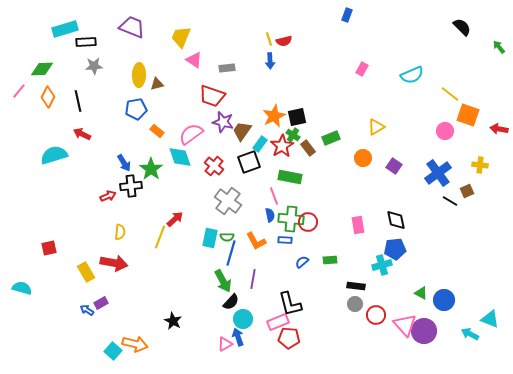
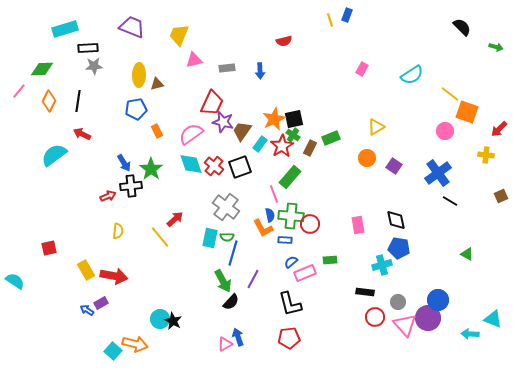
yellow trapezoid at (181, 37): moved 2 px left, 2 px up
yellow line at (269, 39): moved 61 px right, 19 px up
black rectangle at (86, 42): moved 2 px right, 6 px down
green arrow at (499, 47): moved 3 px left; rotated 144 degrees clockwise
pink triangle at (194, 60): rotated 48 degrees counterclockwise
blue arrow at (270, 61): moved 10 px left, 10 px down
cyan semicircle at (412, 75): rotated 10 degrees counterclockwise
red trapezoid at (212, 96): moved 7 px down; rotated 84 degrees counterclockwise
orange diamond at (48, 97): moved 1 px right, 4 px down
black line at (78, 101): rotated 20 degrees clockwise
orange square at (468, 115): moved 1 px left, 3 px up
orange star at (274, 116): moved 3 px down
black square at (297, 117): moved 3 px left, 2 px down
red arrow at (499, 129): rotated 54 degrees counterclockwise
orange rectangle at (157, 131): rotated 24 degrees clockwise
brown rectangle at (308, 148): moved 2 px right; rotated 63 degrees clockwise
cyan semicircle at (54, 155): rotated 20 degrees counterclockwise
cyan diamond at (180, 157): moved 11 px right, 7 px down
orange circle at (363, 158): moved 4 px right
black square at (249, 162): moved 9 px left, 5 px down
yellow cross at (480, 165): moved 6 px right, 10 px up
green rectangle at (290, 177): rotated 60 degrees counterclockwise
brown square at (467, 191): moved 34 px right, 5 px down
pink line at (274, 196): moved 2 px up
gray cross at (228, 201): moved 2 px left, 6 px down
green cross at (291, 219): moved 3 px up
red circle at (308, 222): moved 2 px right, 2 px down
yellow semicircle at (120, 232): moved 2 px left, 1 px up
yellow line at (160, 237): rotated 60 degrees counterclockwise
orange L-shape at (256, 241): moved 7 px right, 13 px up
blue pentagon at (395, 249): moved 4 px right, 1 px up; rotated 15 degrees clockwise
blue line at (231, 253): moved 2 px right
blue semicircle at (302, 262): moved 11 px left
red arrow at (114, 263): moved 13 px down
yellow rectangle at (86, 272): moved 2 px up
purple line at (253, 279): rotated 18 degrees clockwise
black rectangle at (356, 286): moved 9 px right, 6 px down
cyan semicircle at (22, 288): moved 7 px left, 7 px up; rotated 18 degrees clockwise
green triangle at (421, 293): moved 46 px right, 39 px up
blue circle at (444, 300): moved 6 px left
gray circle at (355, 304): moved 43 px right, 2 px up
red circle at (376, 315): moved 1 px left, 2 px down
cyan circle at (243, 319): moved 83 px left
cyan triangle at (490, 319): moved 3 px right
pink rectangle at (278, 322): moved 27 px right, 49 px up
purple circle at (424, 331): moved 4 px right, 13 px up
cyan arrow at (470, 334): rotated 24 degrees counterclockwise
red pentagon at (289, 338): rotated 10 degrees counterclockwise
